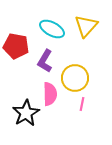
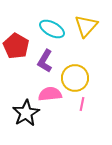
red pentagon: rotated 20 degrees clockwise
pink semicircle: rotated 95 degrees counterclockwise
